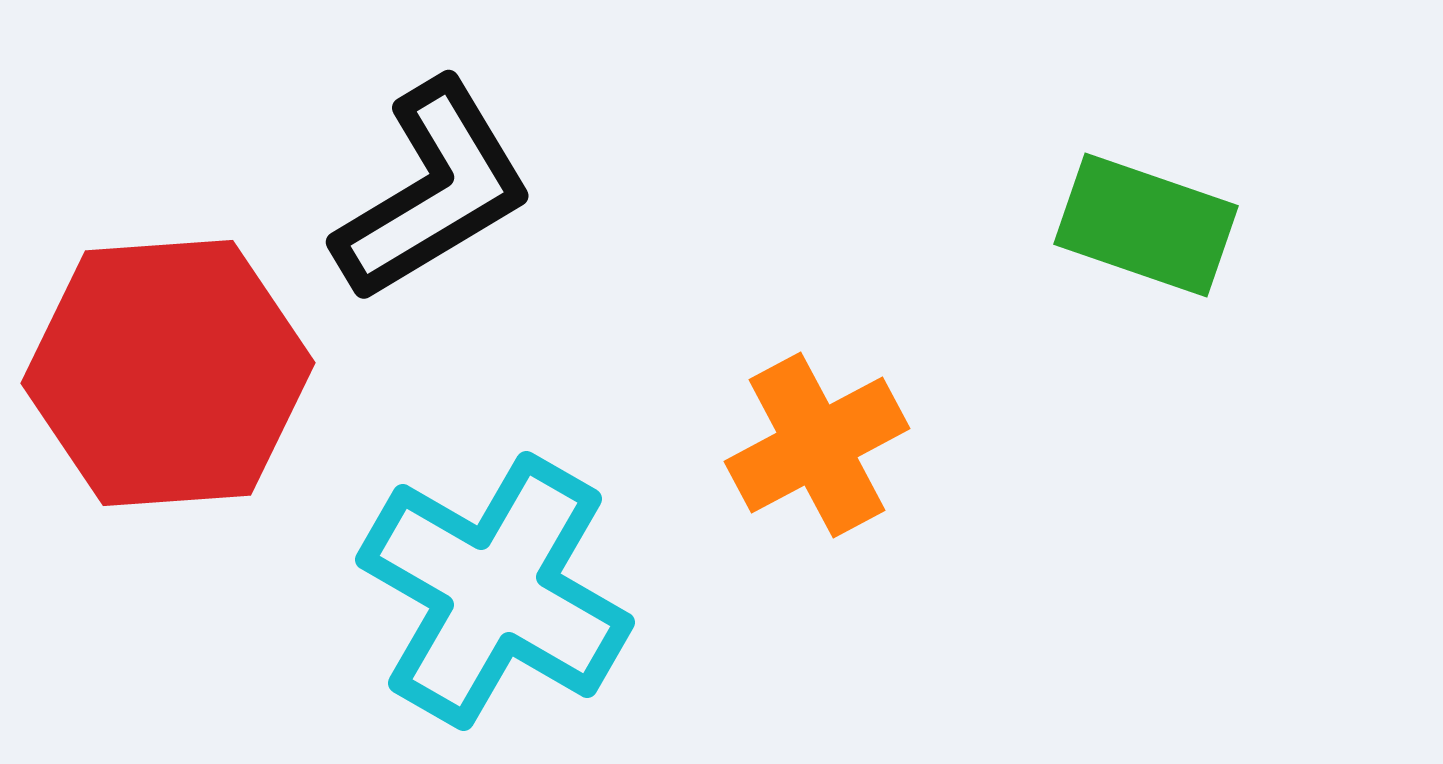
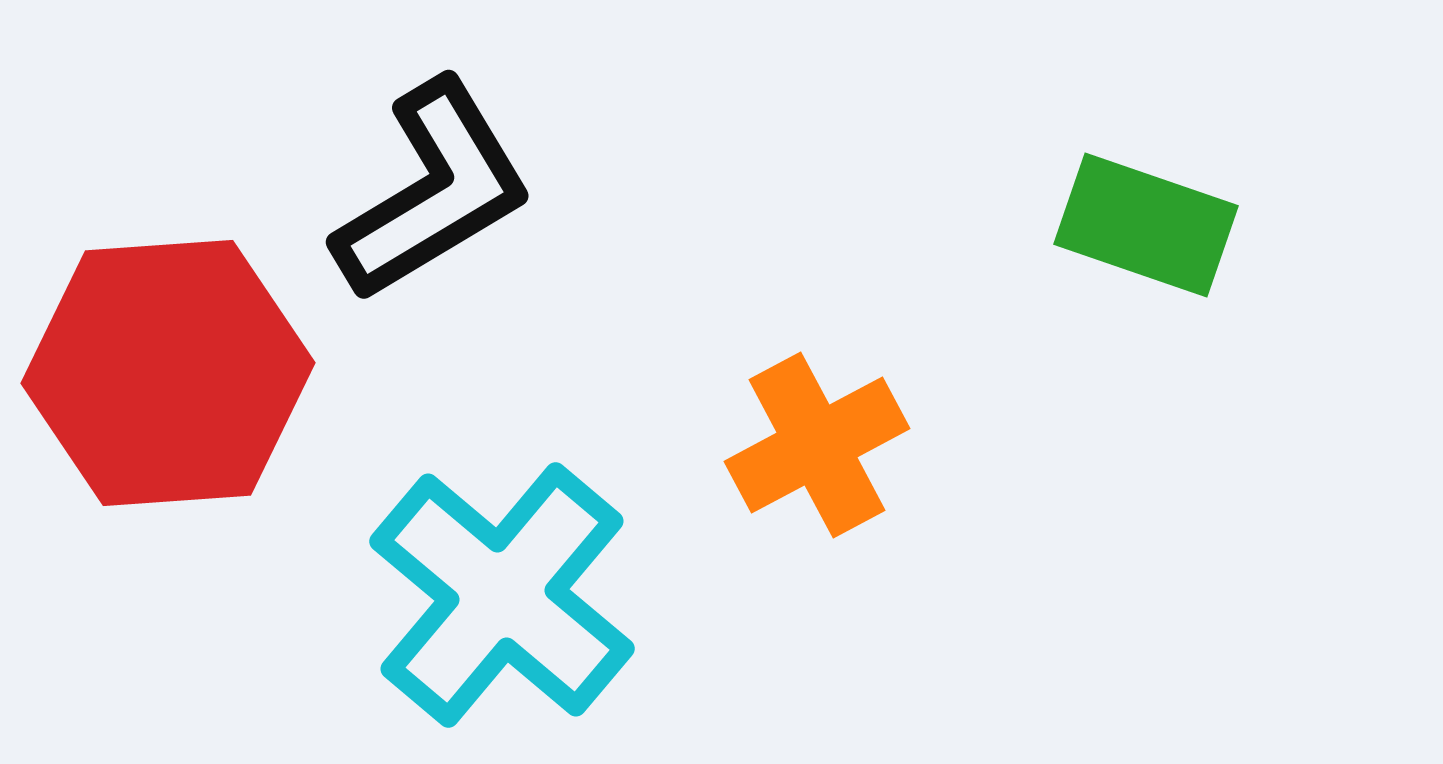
cyan cross: moved 7 px right, 4 px down; rotated 10 degrees clockwise
